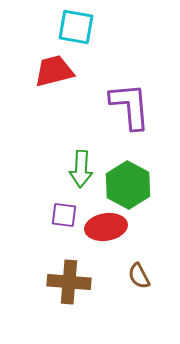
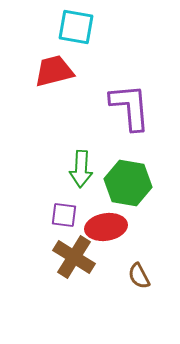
purple L-shape: moved 1 px down
green hexagon: moved 2 px up; rotated 18 degrees counterclockwise
brown cross: moved 5 px right, 25 px up; rotated 27 degrees clockwise
